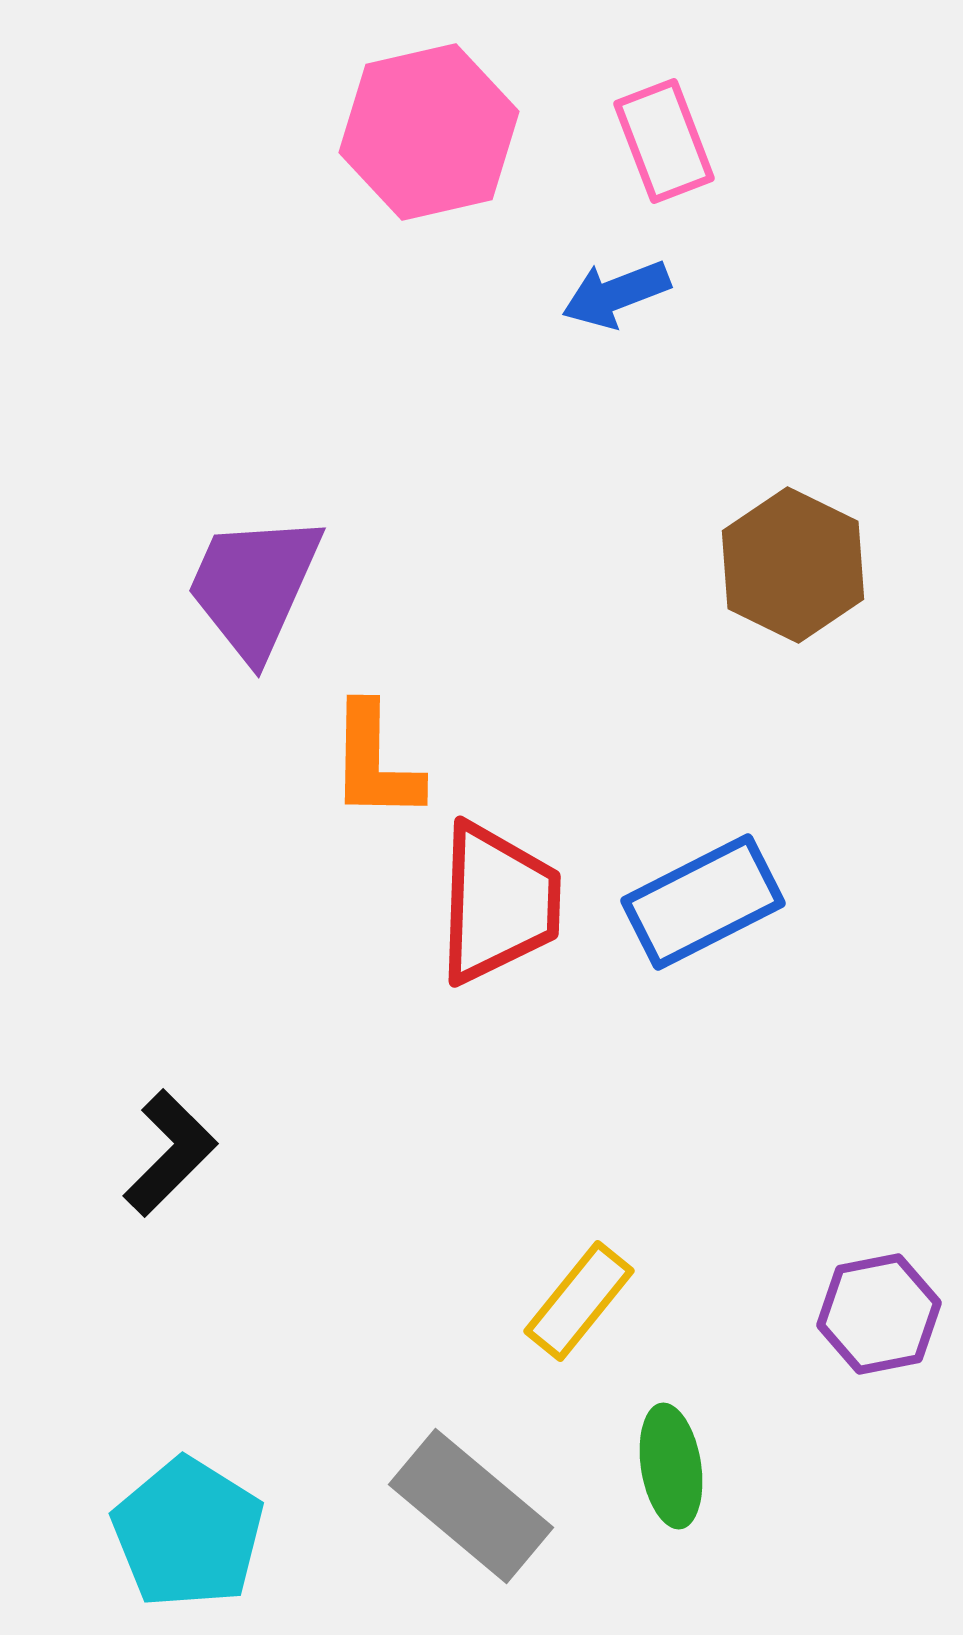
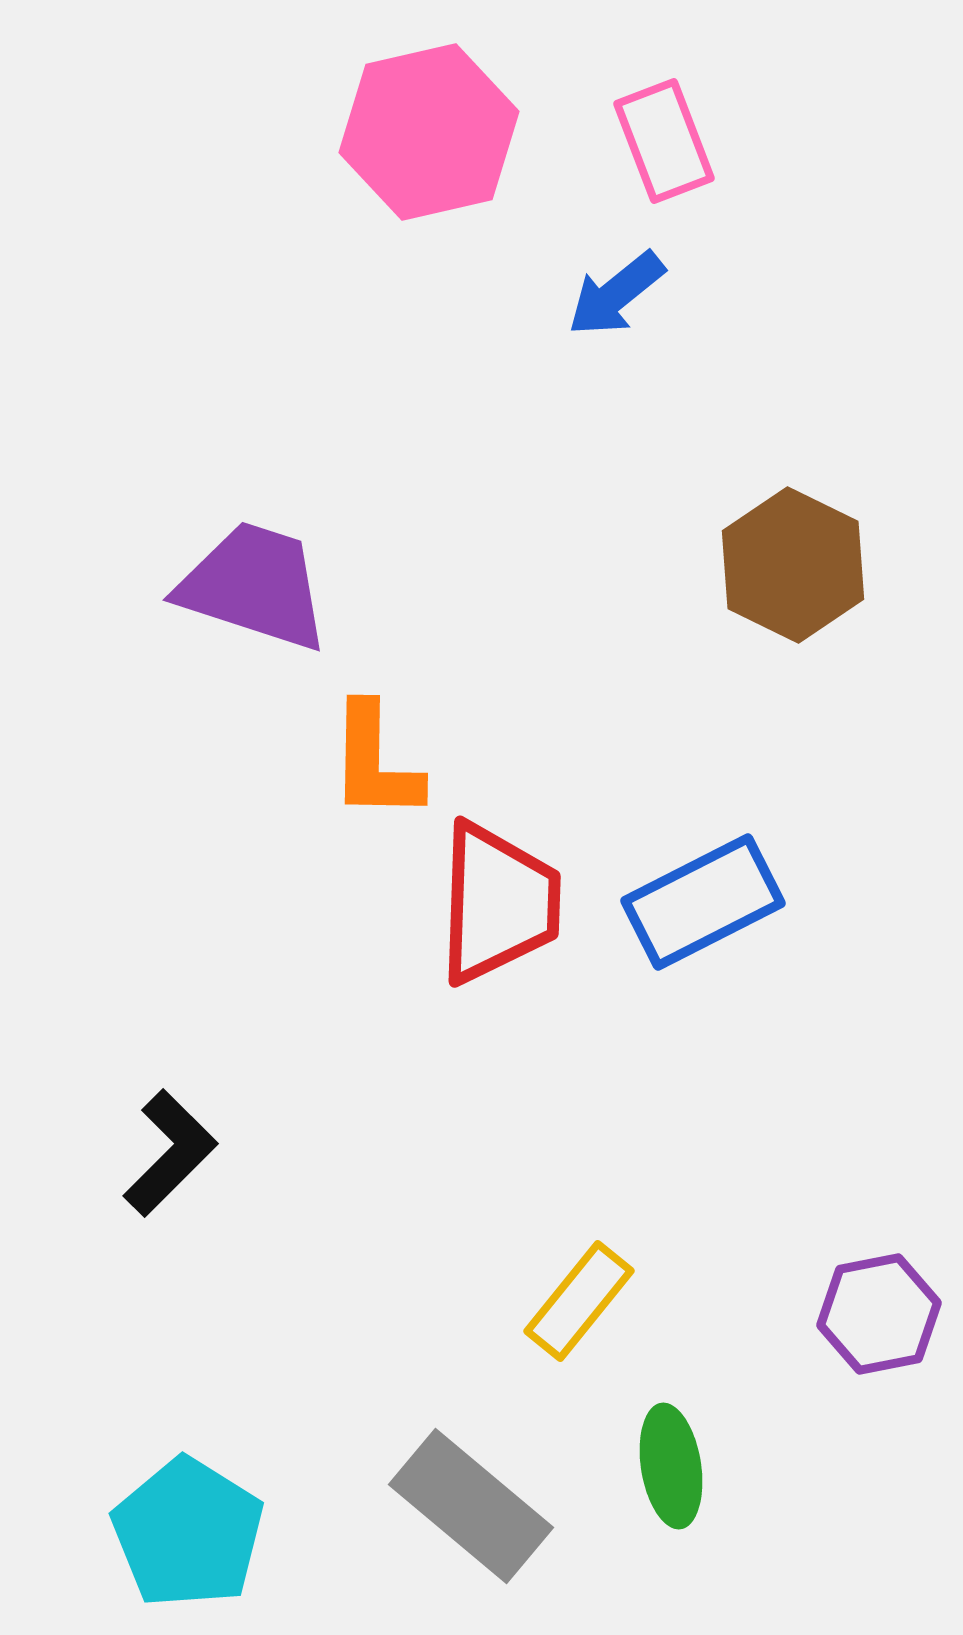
blue arrow: rotated 18 degrees counterclockwise
purple trapezoid: rotated 84 degrees clockwise
